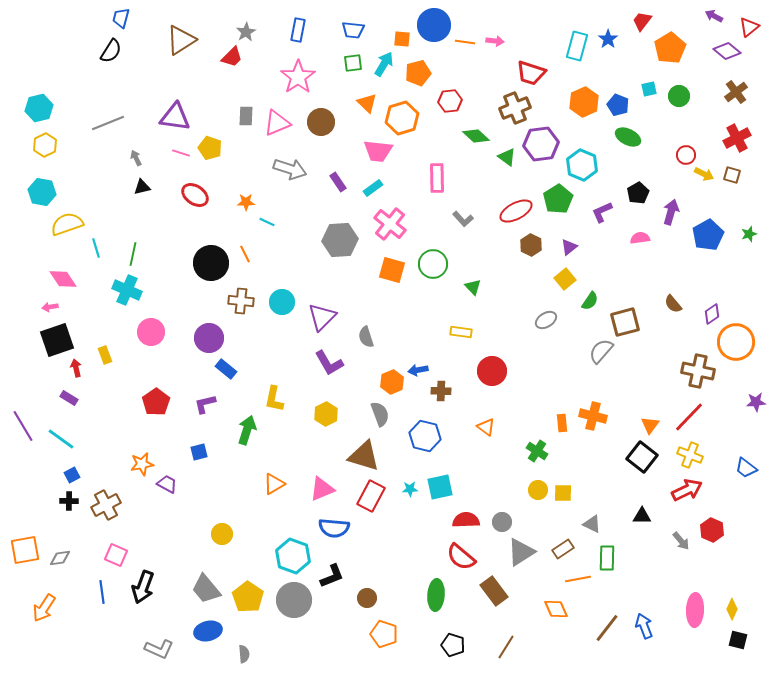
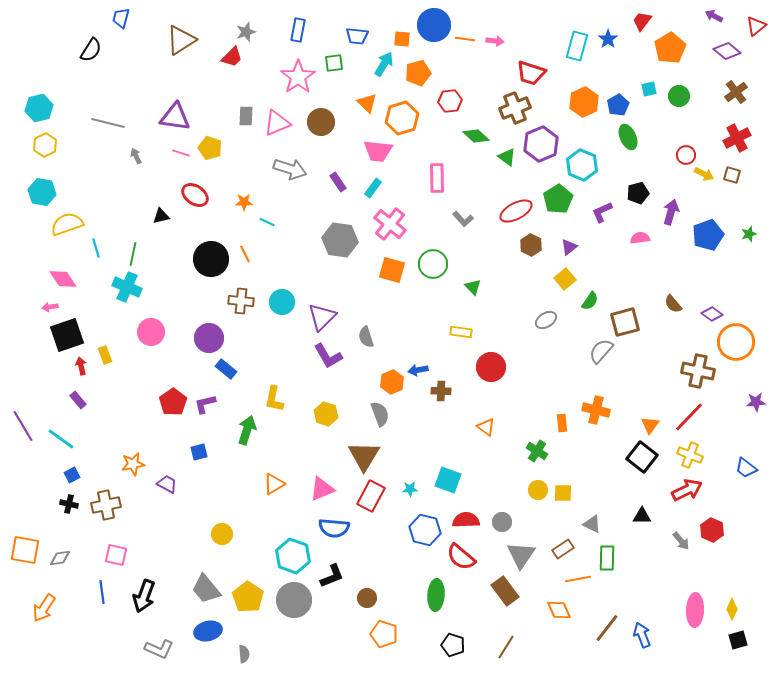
red triangle at (749, 27): moved 7 px right, 1 px up
blue trapezoid at (353, 30): moved 4 px right, 6 px down
gray star at (246, 32): rotated 12 degrees clockwise
orange line at (465, 42): moved 3 px up
black semicircle at (111, 51): moved 20 px left, 1 px up
green square at (353, 63): moved 19 px left
blue pentagon at (618, 105): rotated 20 degrees clockwise
gray line at (108, 123): rotated 36 degrees clockwise
green ellipse at (628, 137): rotated 40 degrees clockwise
purple hexagon at (541, 144): rotated 16 degrees counterclockwise
gray arrow at (136, 158): moved 2 px up
black triangle at (142, 187): moved 19 px right, 29 px down
cyan rectangle at (373, 188): rotated 18 degrees counterclockwise
black pentagon at (638, 193): rotated 15 degrees clockwise
orange star at (246, 202): moved 2 px left
blue pentagon at (708, 235): rotated 8 degrees clockwise
gray hexagon at (340, 240): rotated 12 degrees clockwise
black circle at (211, 263): moved 4 px up
cyan cross at (127, 290): moved 3 px up
purple diamond at (712, 314): rotated 70 degrees clockwise
black square at (57, 340): moved 10 px right, 5 px up
purple L-shape at (329, 363): moved 1 px left, 7 px up
red arrow at (76, 368): moved 5 px right, 2 px up
red circle at (492, 371): moved 1 px left, 4 px up
purple rectangle at (69, 398): moved 9 px right, 2 px down; rotated 18 degrees clockwise
red pentagon at (156, 402): moved 17 px right
yellow hexagon at (326, 414): rotated 15 degrees counterclockwise
orange cross at (593, 416): moved 3 px right, 6 px up
blue hexagon at (425, 436): moved 94 px down
brown triangle at (364, 456): rotated 44 degrees clockwise
orange star at (142, 464): moved 9 px left
cyan square at (440, 487): moved 8 px right, 7 px up; rotated 32 degrees clockwise
black cross at (69, 501): moved 3 px down; rotated 12 degrees clockwise
brown cross at (106, 505): rotated 16 degrees clockwise
orange square at (25, 550): rotated 20 degrees clockwise
gray triangle at (521, 552): moved 3 px down; rotated 24 degrees counterclockwise
pink square at (116, 555): rotated 10 degrees counterclockwise
black arrow at (143, 587): moved 1 px right, 9 px down
brown rectangle at (494, 591): moved 11 px right
orange diamond at (556, 609): moved 3 px right, 1 px down
blue arrow at (644, 626): moved 2 px left, 9 px down
black square at (738, 640): rotated 30 degrees counterclockwise
